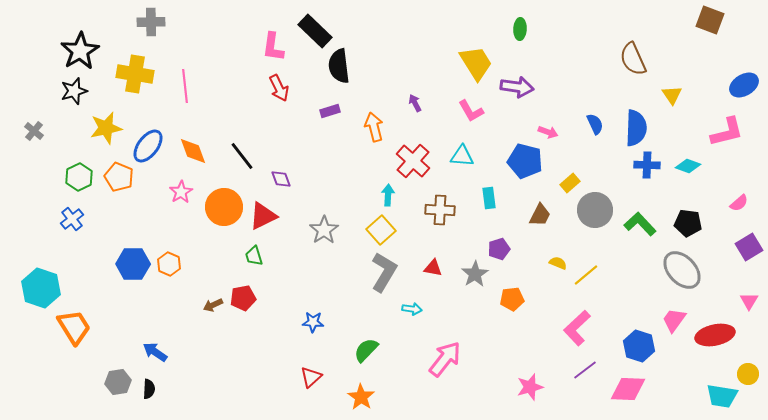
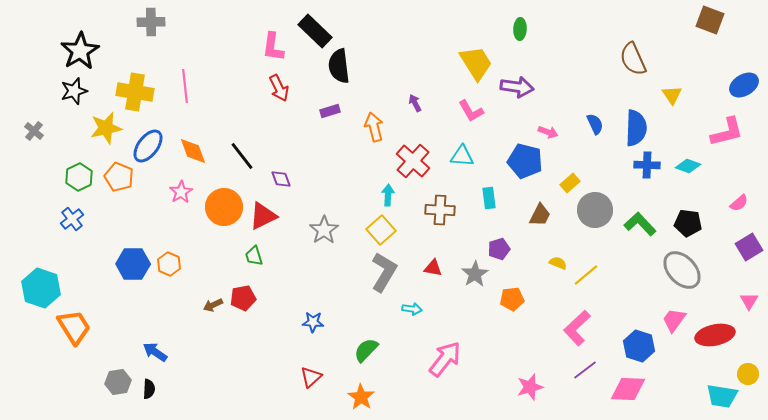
yellow cross at (135, 74): moved 18 px down
